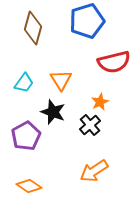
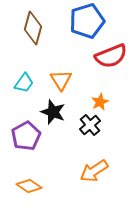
red semicircle: moved 3 px left, 6 px up; rotated 8 degrees counterclockwise
